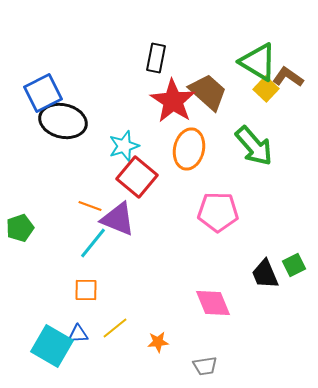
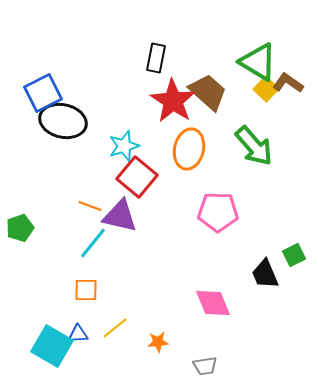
brown L-shape: moved 6 px down
purple triangle: moved 2 px right, 3 px up; rotated 9 degrees counterclockwise
green square: moved 10 px up
